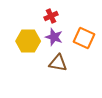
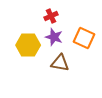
yellow hexagon: moved 4 px down
brown triangle: moved 2 px right
